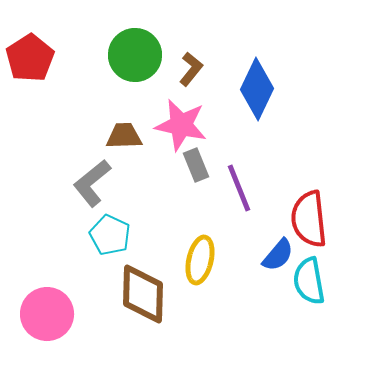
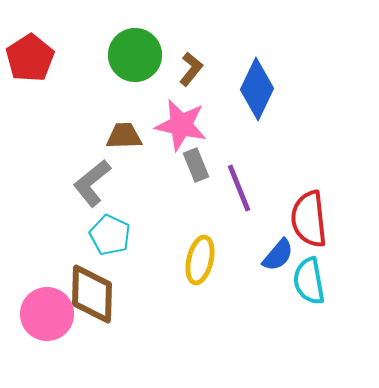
brown diamond: moved 51 px left
